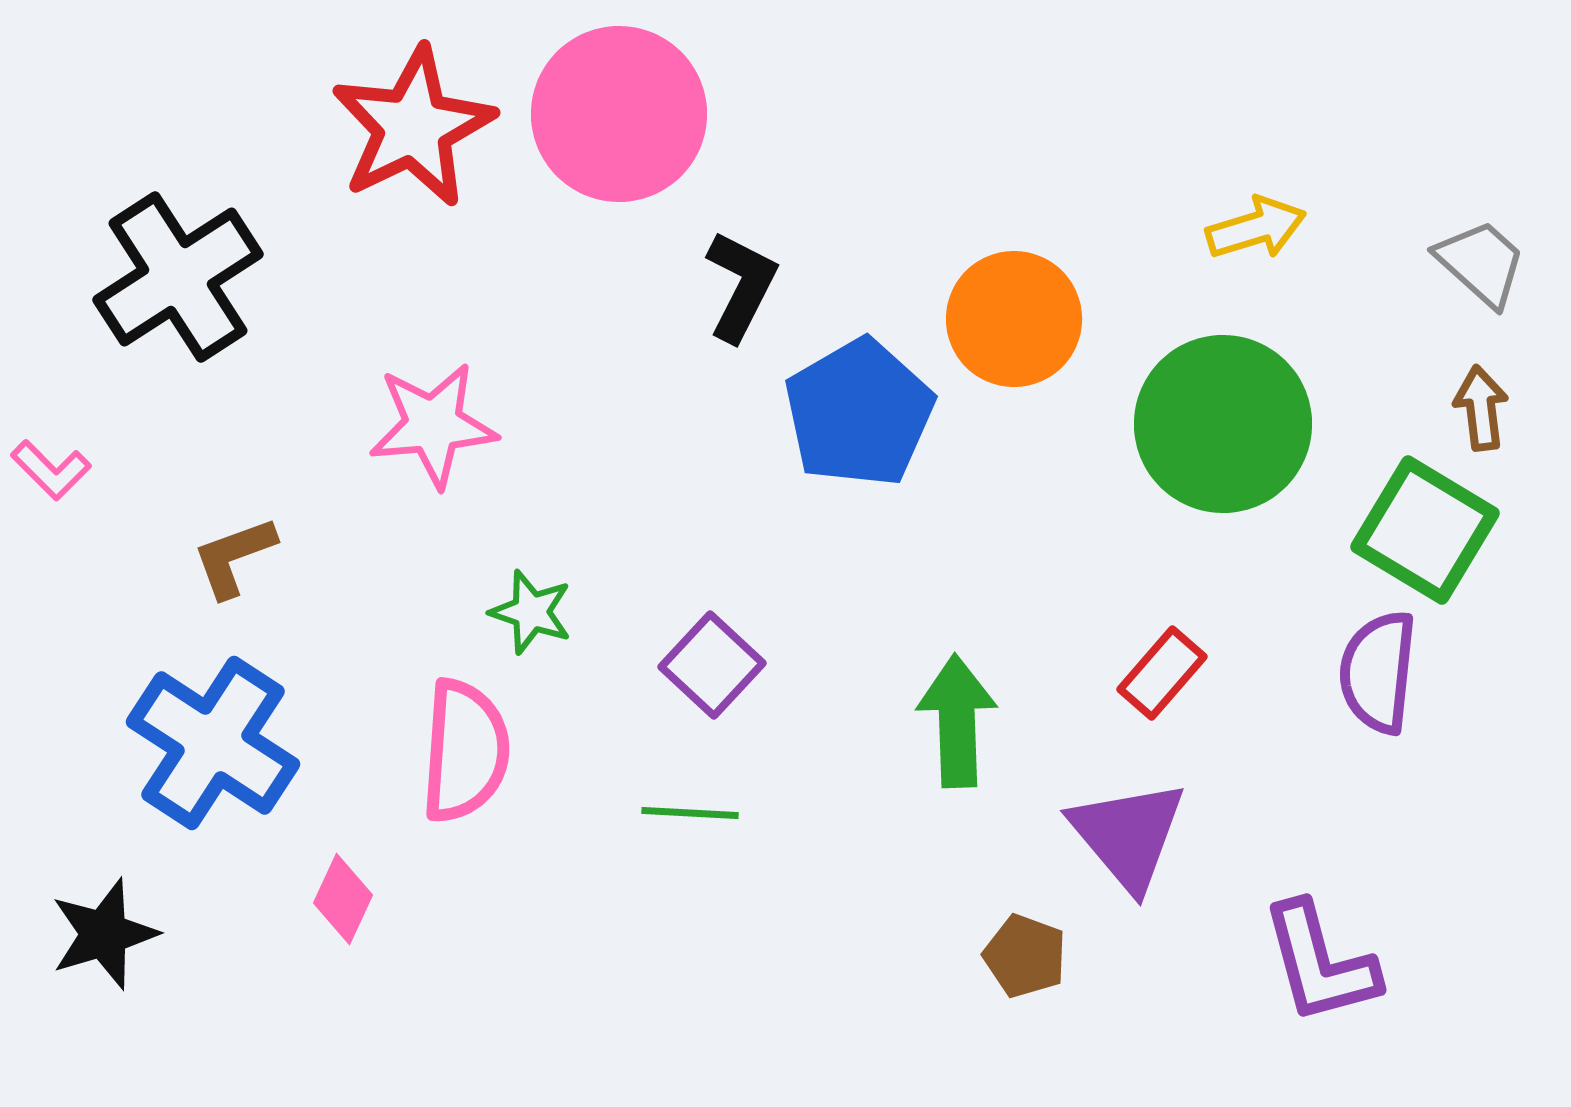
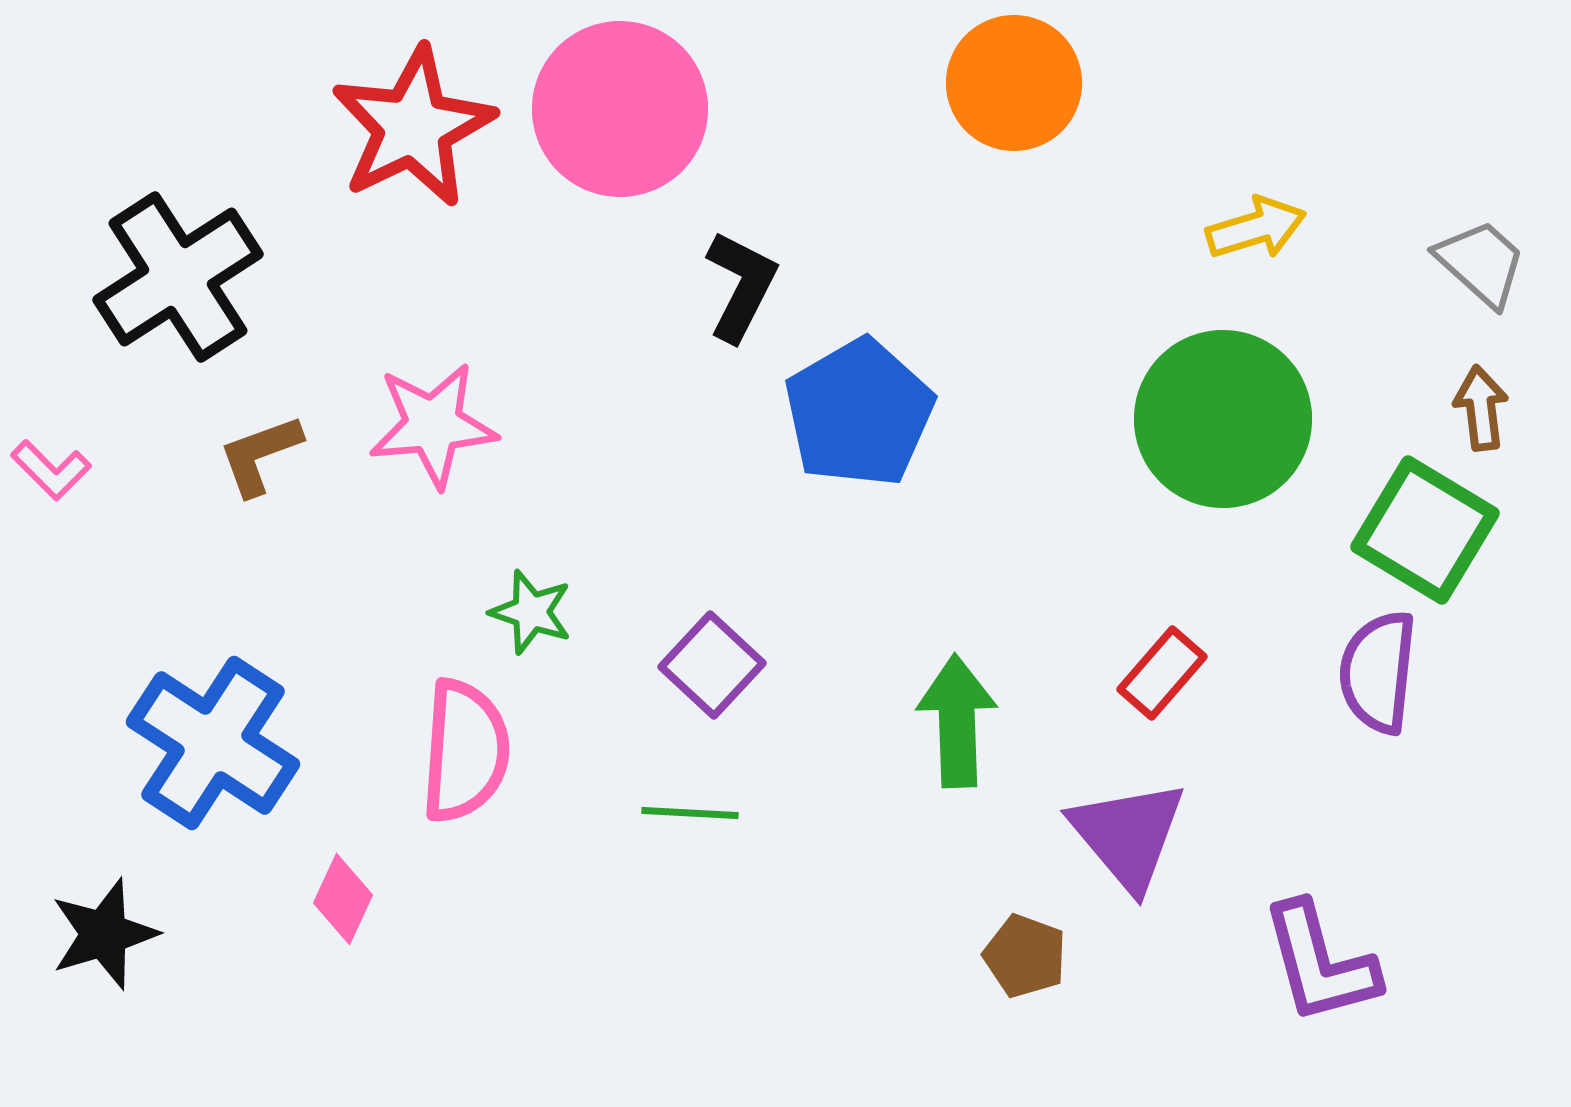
pink circle: moved 1 px right, 5 px up
orange circle: moved 236 px up
green circle: moved 5 px up
brown L-shape: moved 26 px right, 102 px up
